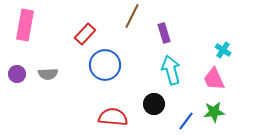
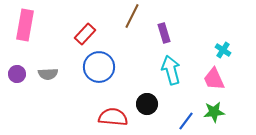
blue circle: moved 6 px left, 2 px down
black circle: moved 7 px left
